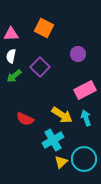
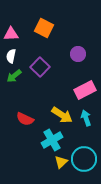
cyan cross: moved 1 px left
